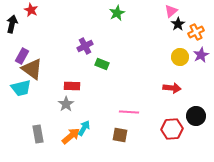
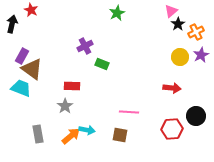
cyan trapezoid: rotated 145 degrees counterclockwise
gray star: moved 1 px left, 2 px down
cyan arrow: moved 3 px right, 2 px down; rotated 70 degrees clockwise
